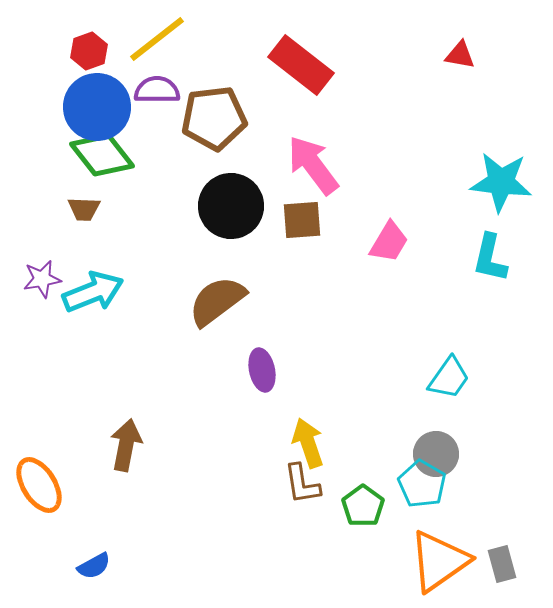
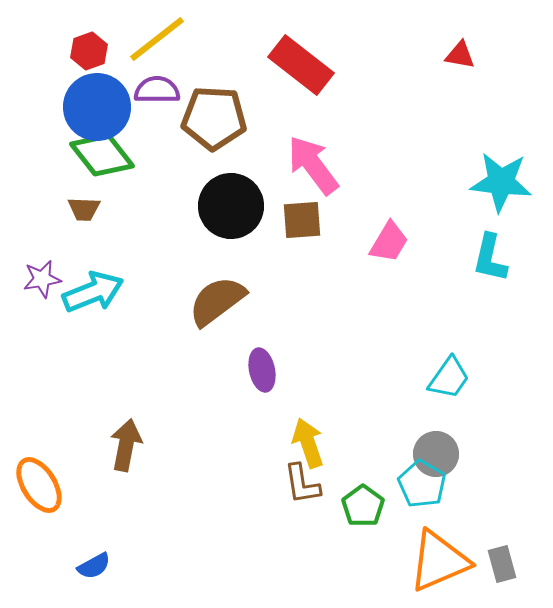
brown pentagon: rotated 10 degrees clockwise
orange triangle: rotated 12 degrees clockwise
